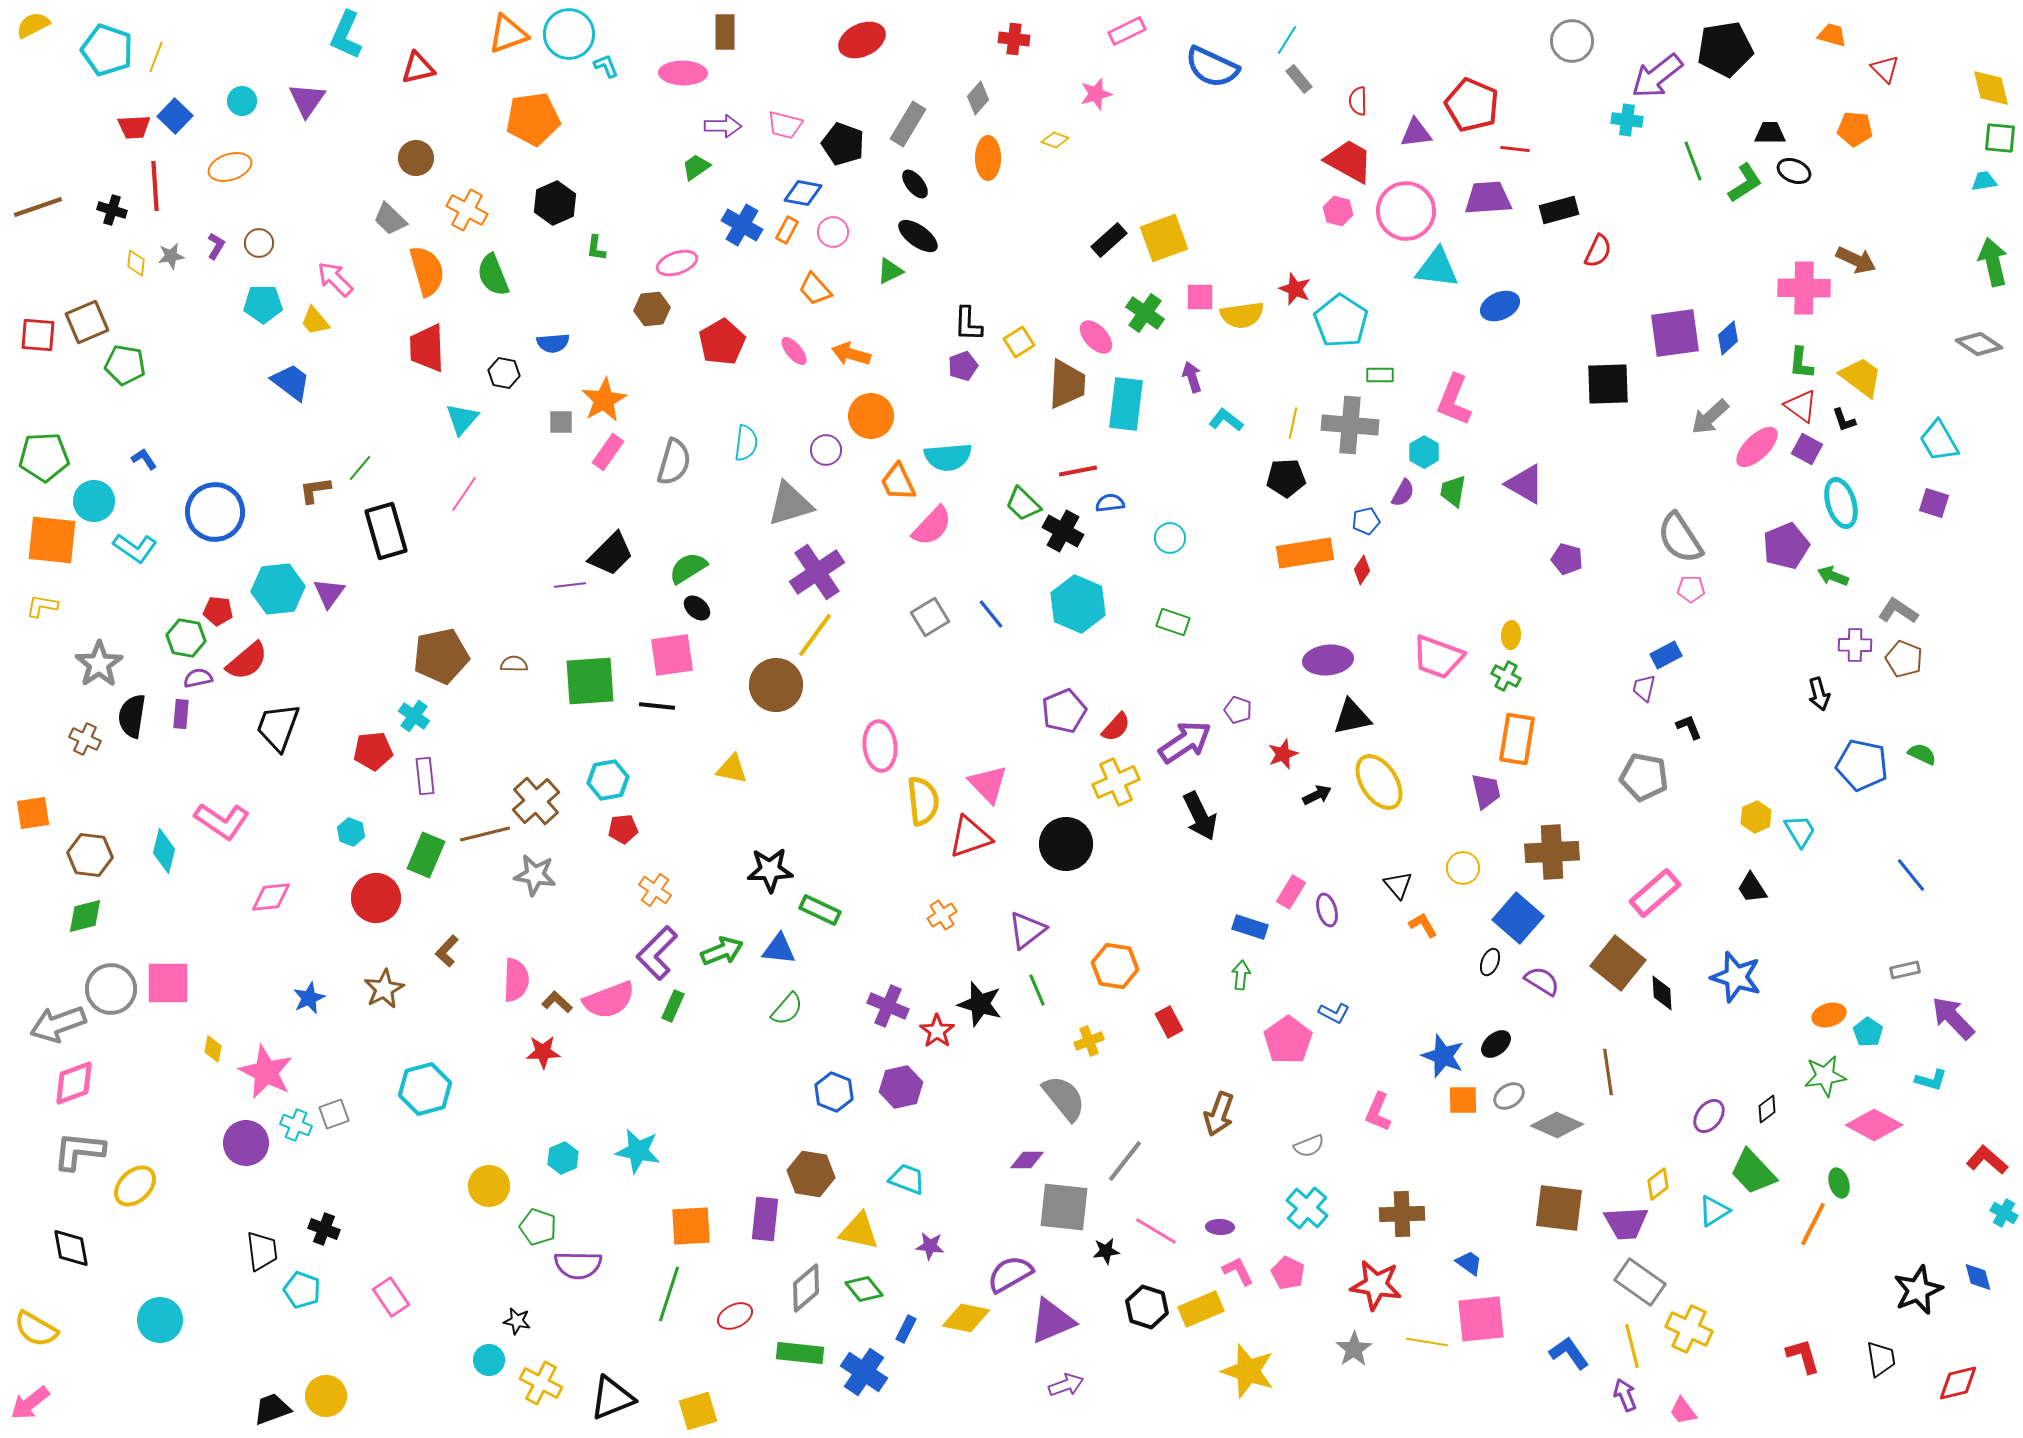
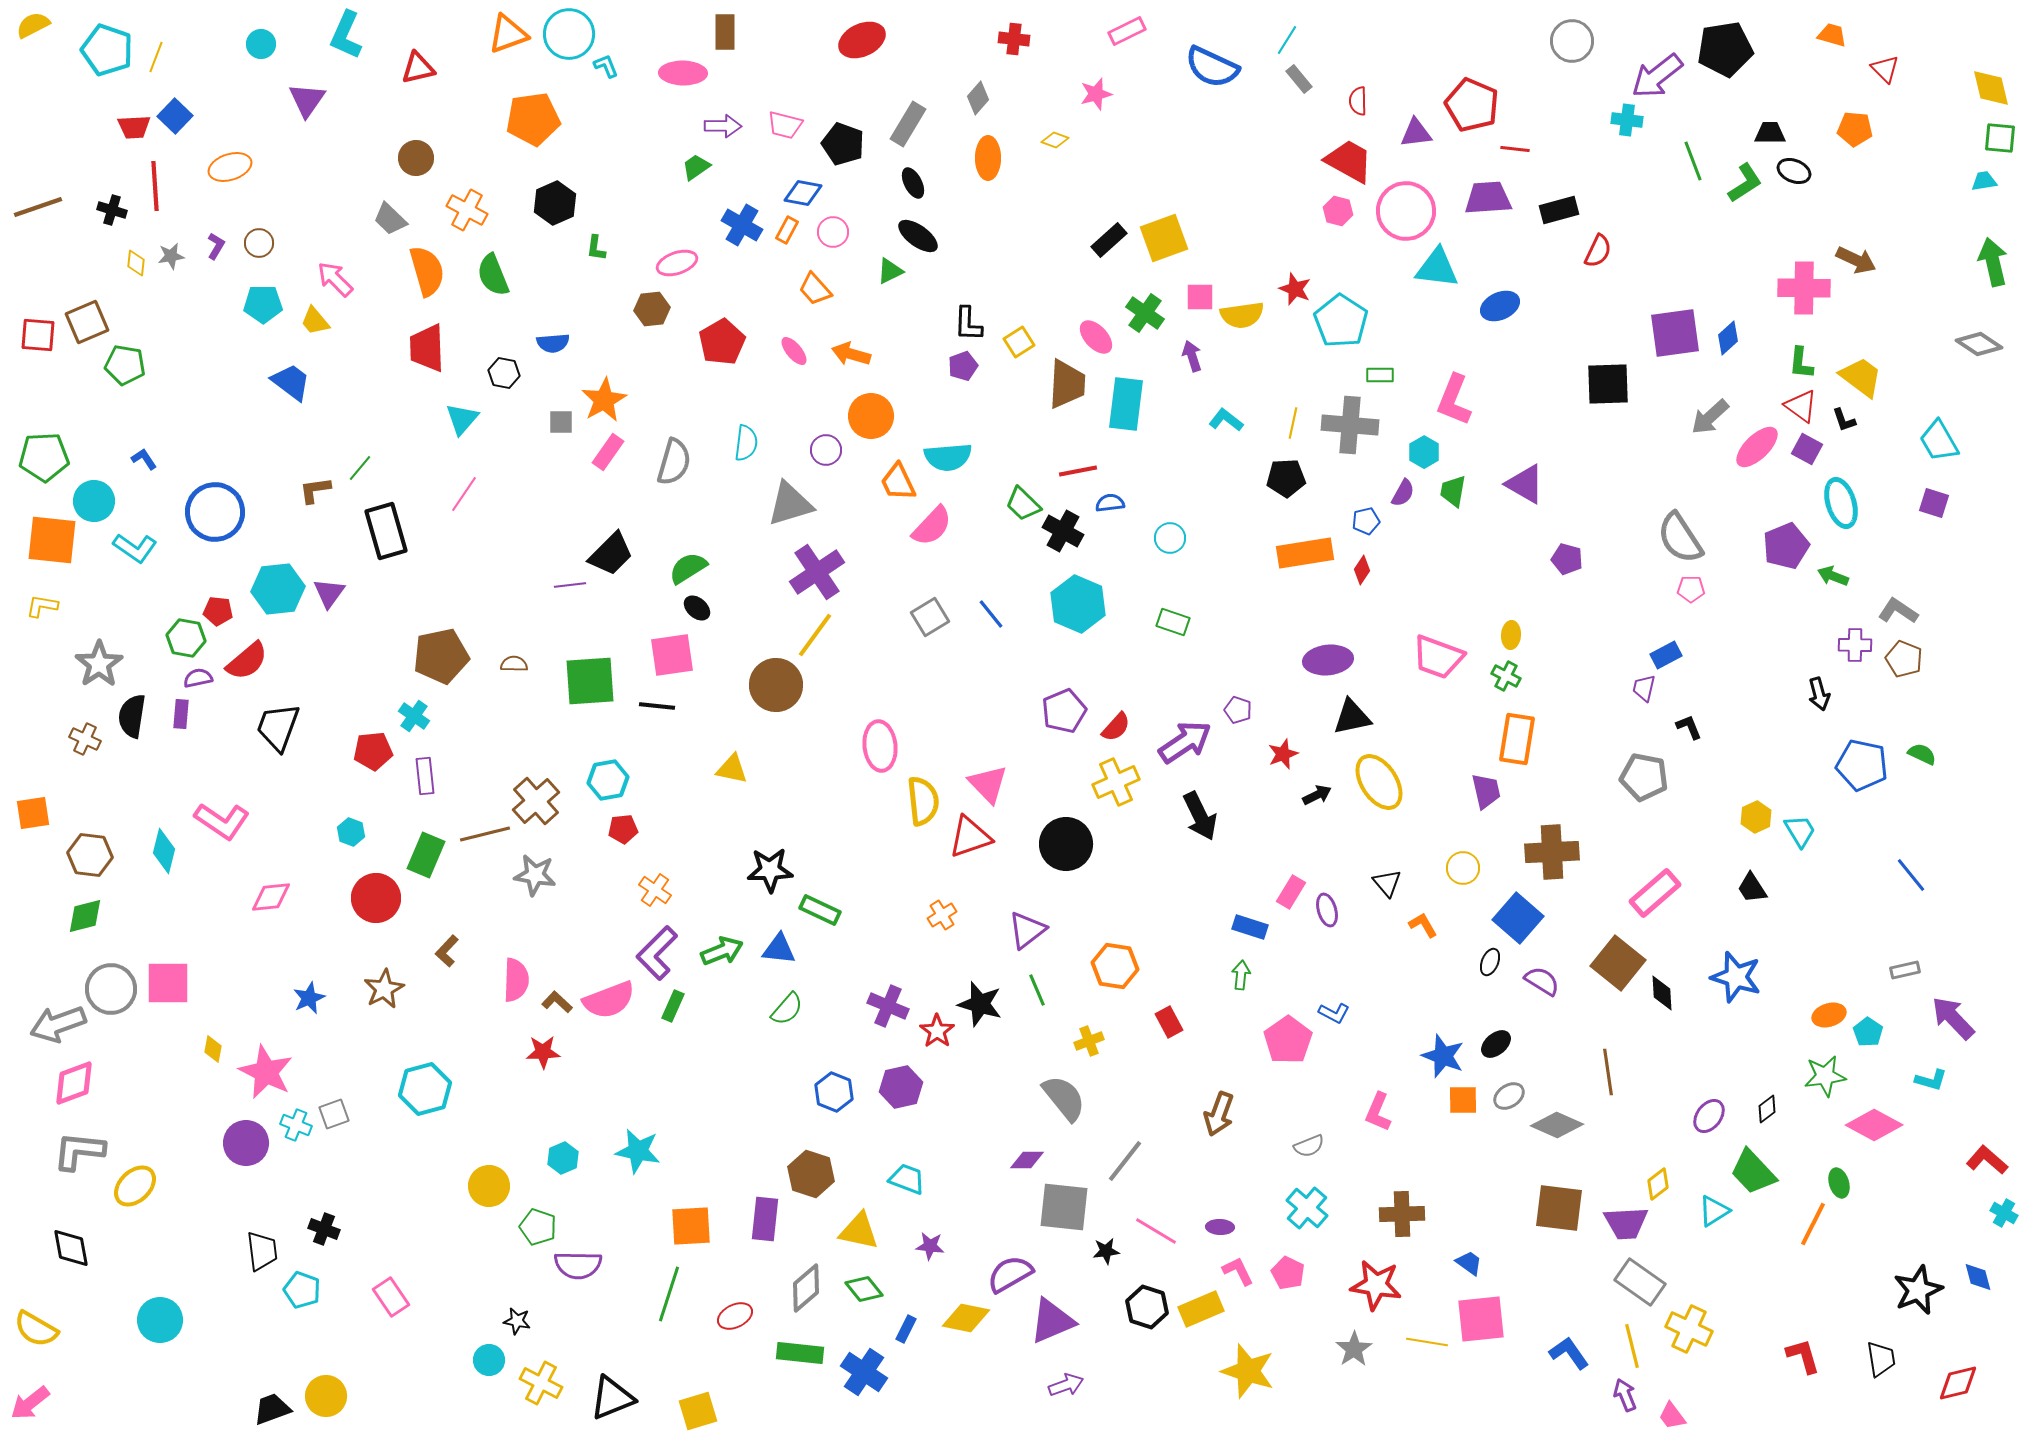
cyan circle at (242, 101): moved 19 px right, 57 px up
black ellipse at (915, 184): moved 2 px left, 1 px up; rotated 12 degrees clockwise
purple arrow at (1192, 377): moved 21 px up
black triangle at (1398, 885): moved 11 px left, 2 px up
brown hexagon at (811, 1174): rotated 9 degrees clockwise
pink trapezoid at (1683, 1411): moved 11 px left, 5 px down
